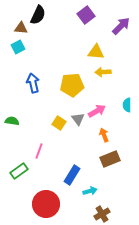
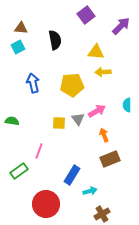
black semicircle: moved 17 px right, 25 px down; rotated 36 degrees counterclockwise
yellow square: rotated 32 degrees counterclockwise
